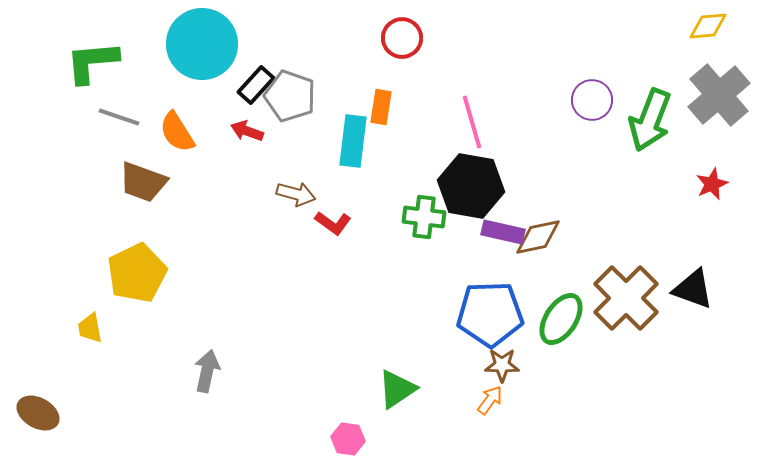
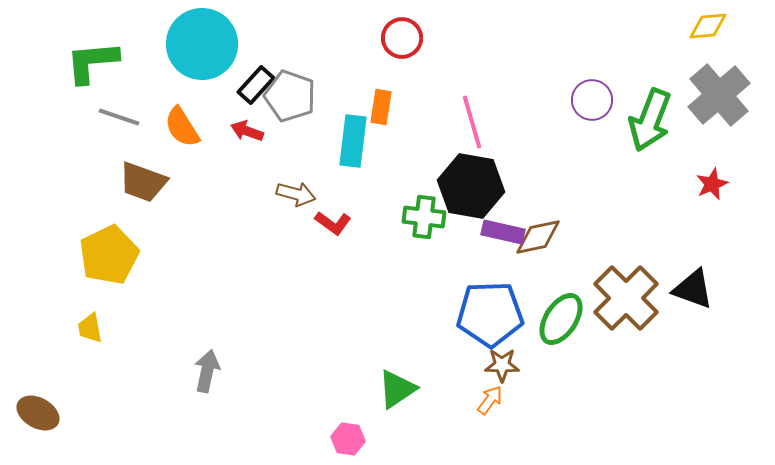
orange semicircle: moved 5 px right, 5 px up
yellow pentagon: moved 28 px left, 18 px up
